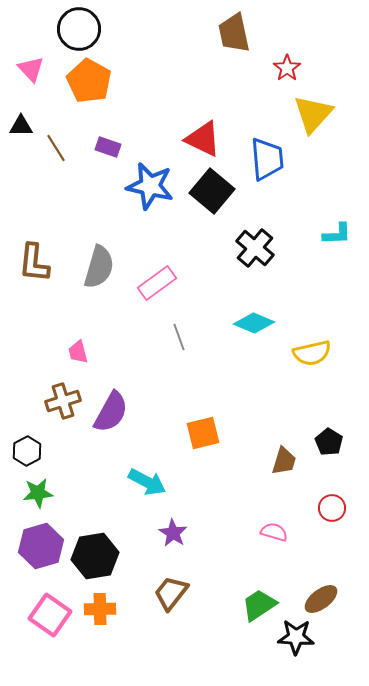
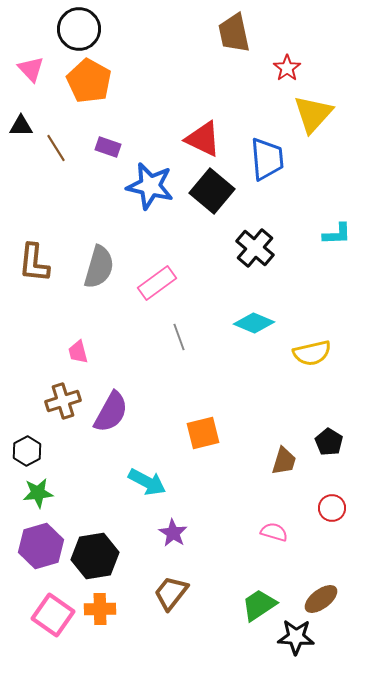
pink square at (50, 615): moved 3 px right
